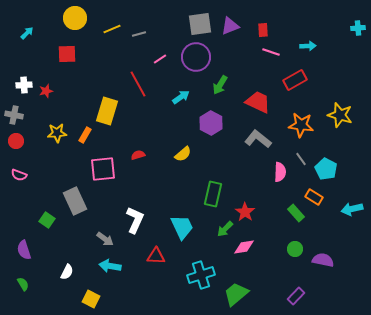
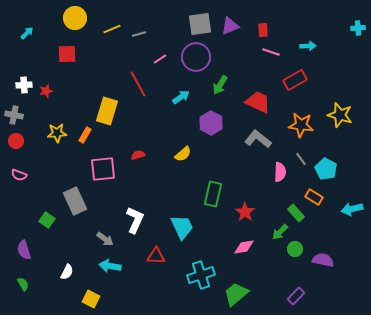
green arrow at (225, 229): moved 55 px right, 3 px down
